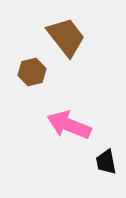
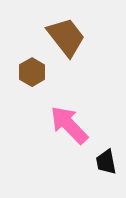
brown hexagon: rotated 16 degrees counterclockwise
pink arrow: rotated 24 degrees clockwise
